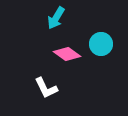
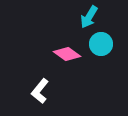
cyan arrow: moved 33 px right, 1 px up
white L-shape: moved 6 px left, 3 px down; rotated 65 degrees clockwise
